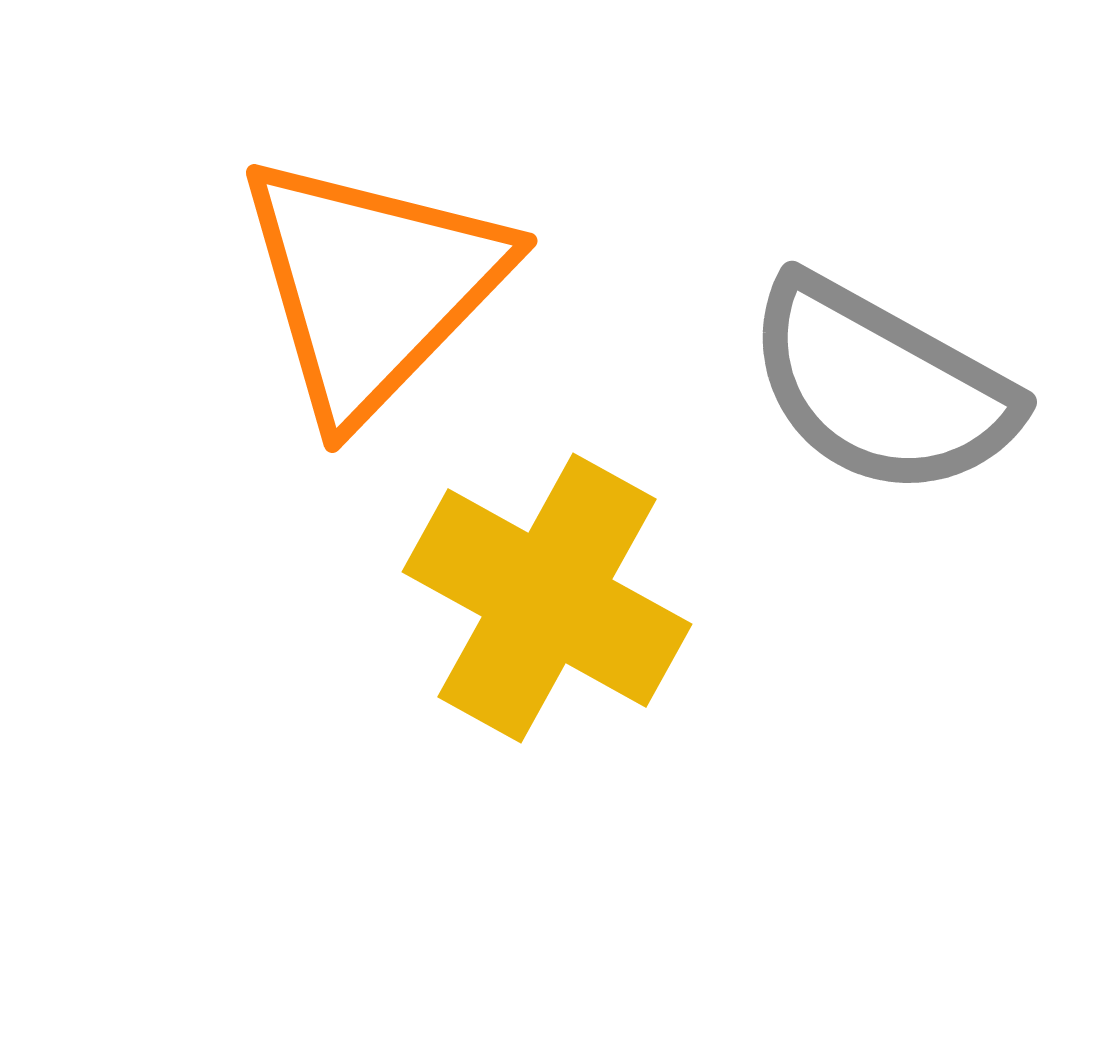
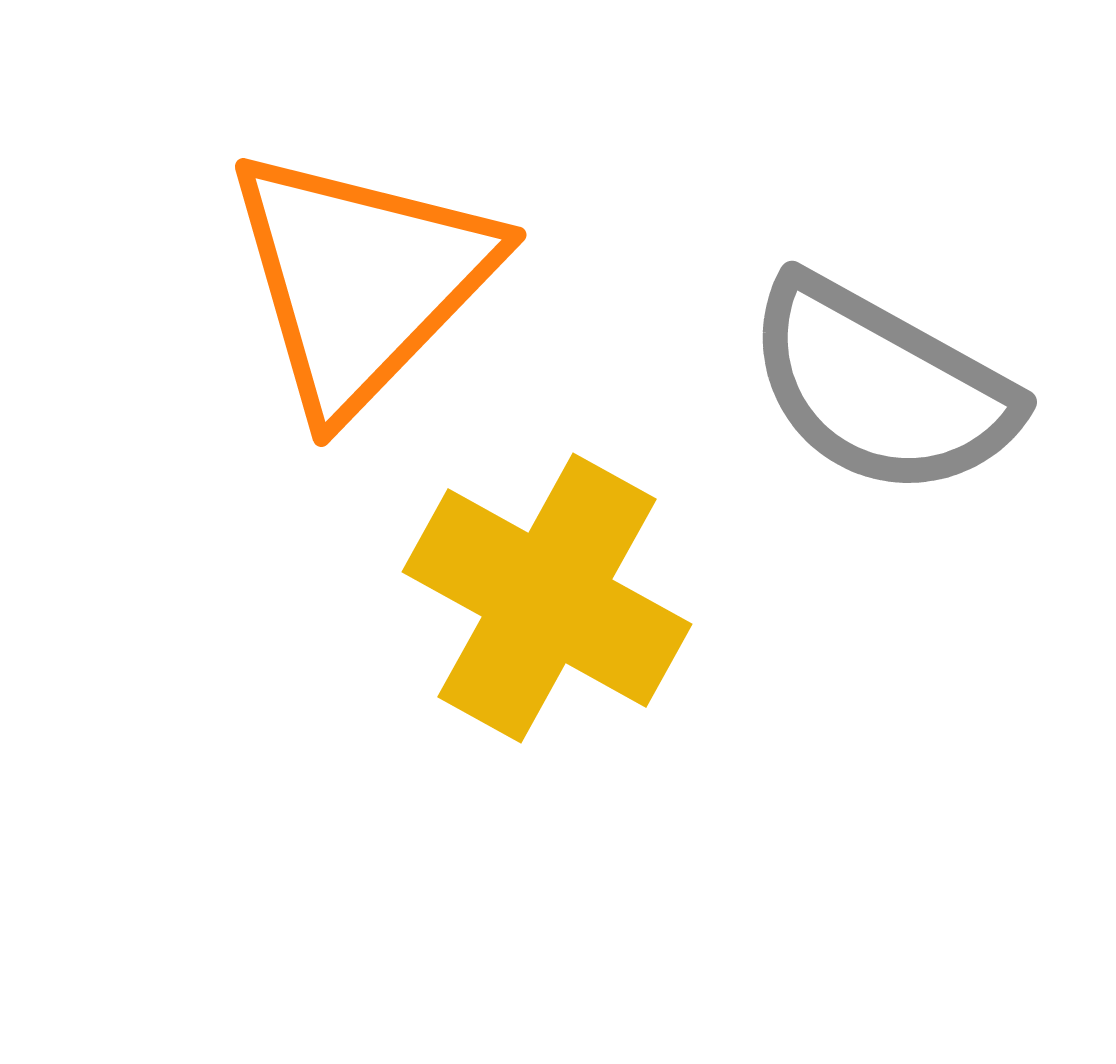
orange triangle: moved 11 px left, 6 px up
